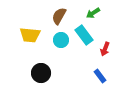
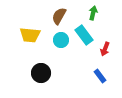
green arrow: rotated 136 degrees clockwise
